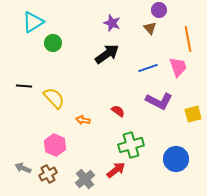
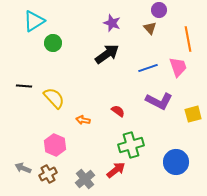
cyan triangle: moved 1 px right, 1 px up
blue circle: moved 3 px down
